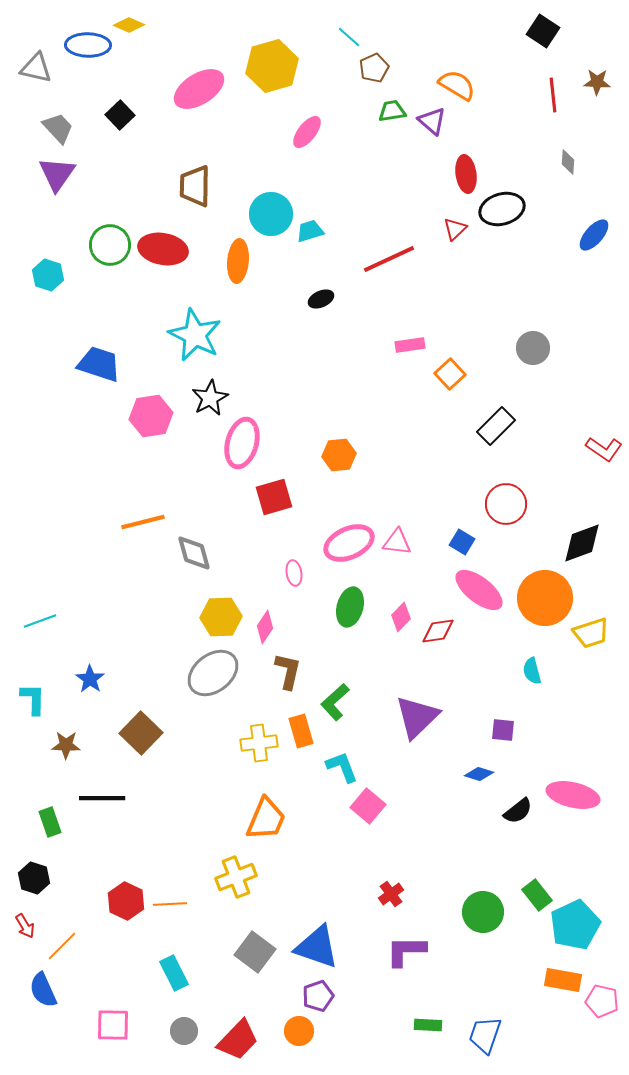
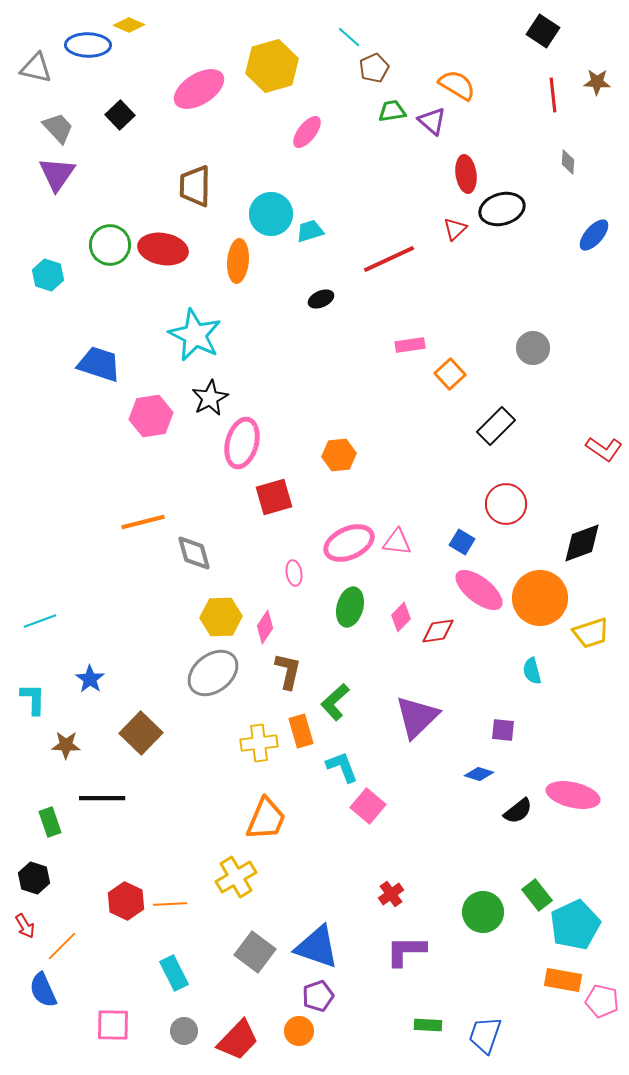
orange circle at (545, 598): moved 5 px left
yellow cross at (236, 877): rotated 9 degrees counterclockwise
